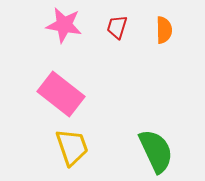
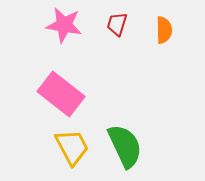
red trapezoid: moved 3 px up
yellow trapezoid: rotated 9 degrees counterclockwise
green semicircle: moved 31 px left, 5 px up
